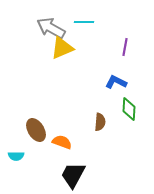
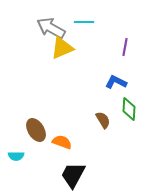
brown semicircle: moved 3 px right, 2 px up; rotated 36 degrees counterclockwise
